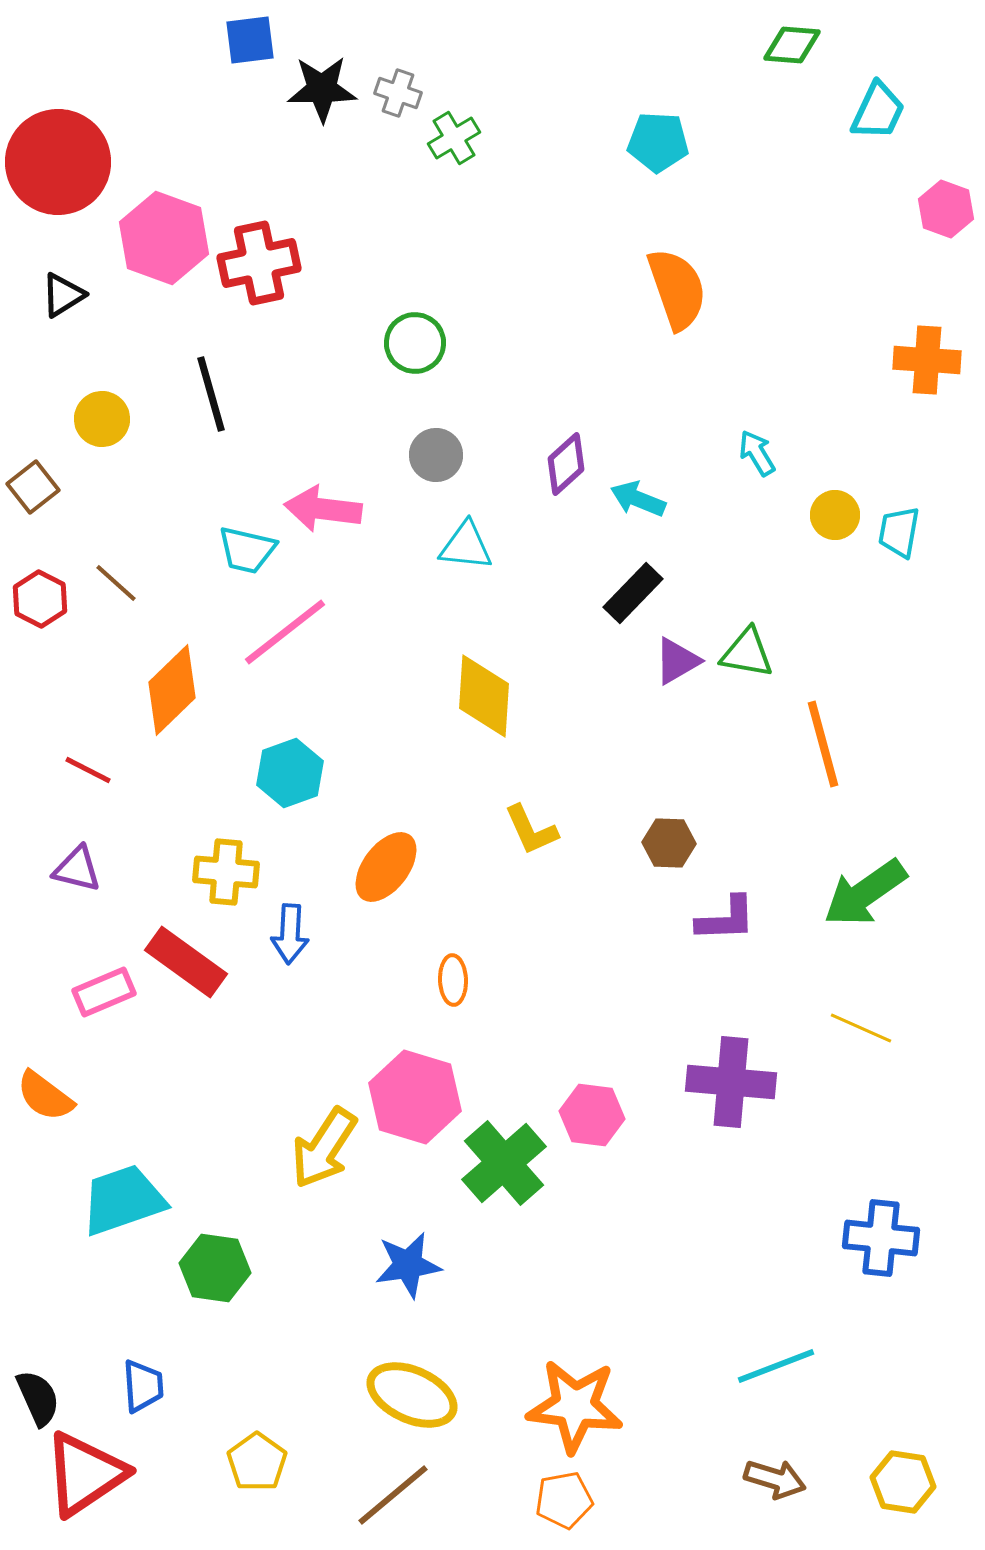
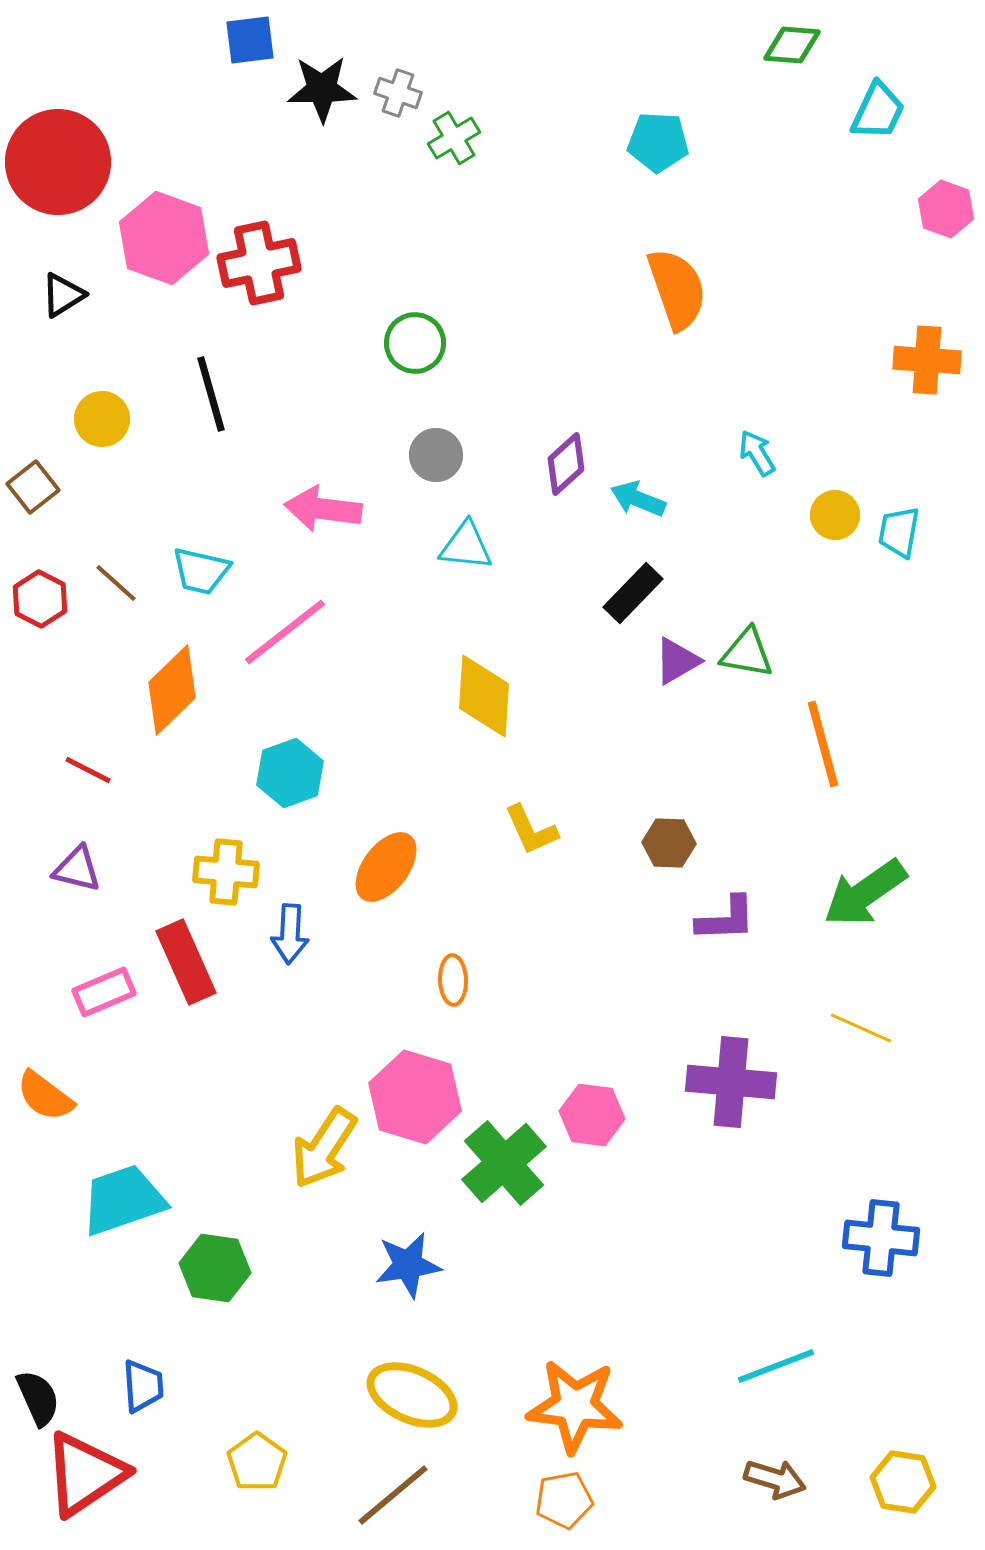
cyan trapezoid at (247, 550): moved 46 px left, 21 px down
red rectangle at (186, 962): rotated 30 degrees clockwise
